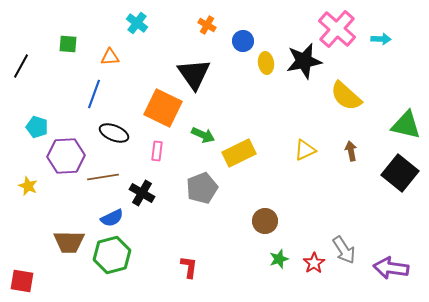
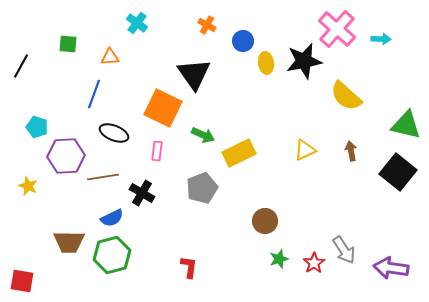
black square: moved 2 px left, 1 px up
